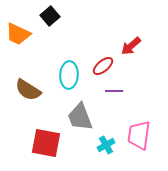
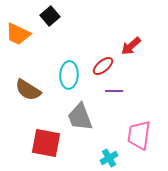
cyan cross: moved 3 px right, 13 px down
